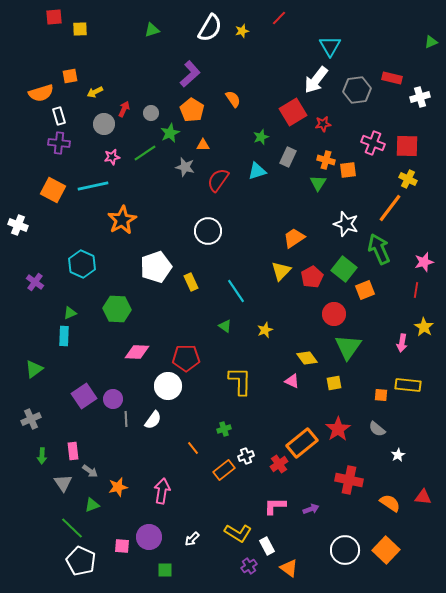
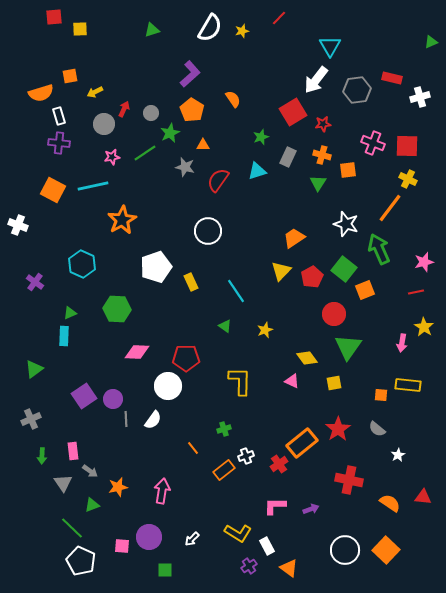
orange cross at (326, 160): moved 4 px left, 5 px up
red line at (416, 290): moved 2 px down; rotated 70 degrees clockwise
